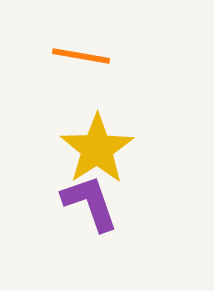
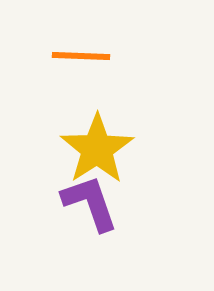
orange line: rotated 8 degrees counterclockwise
